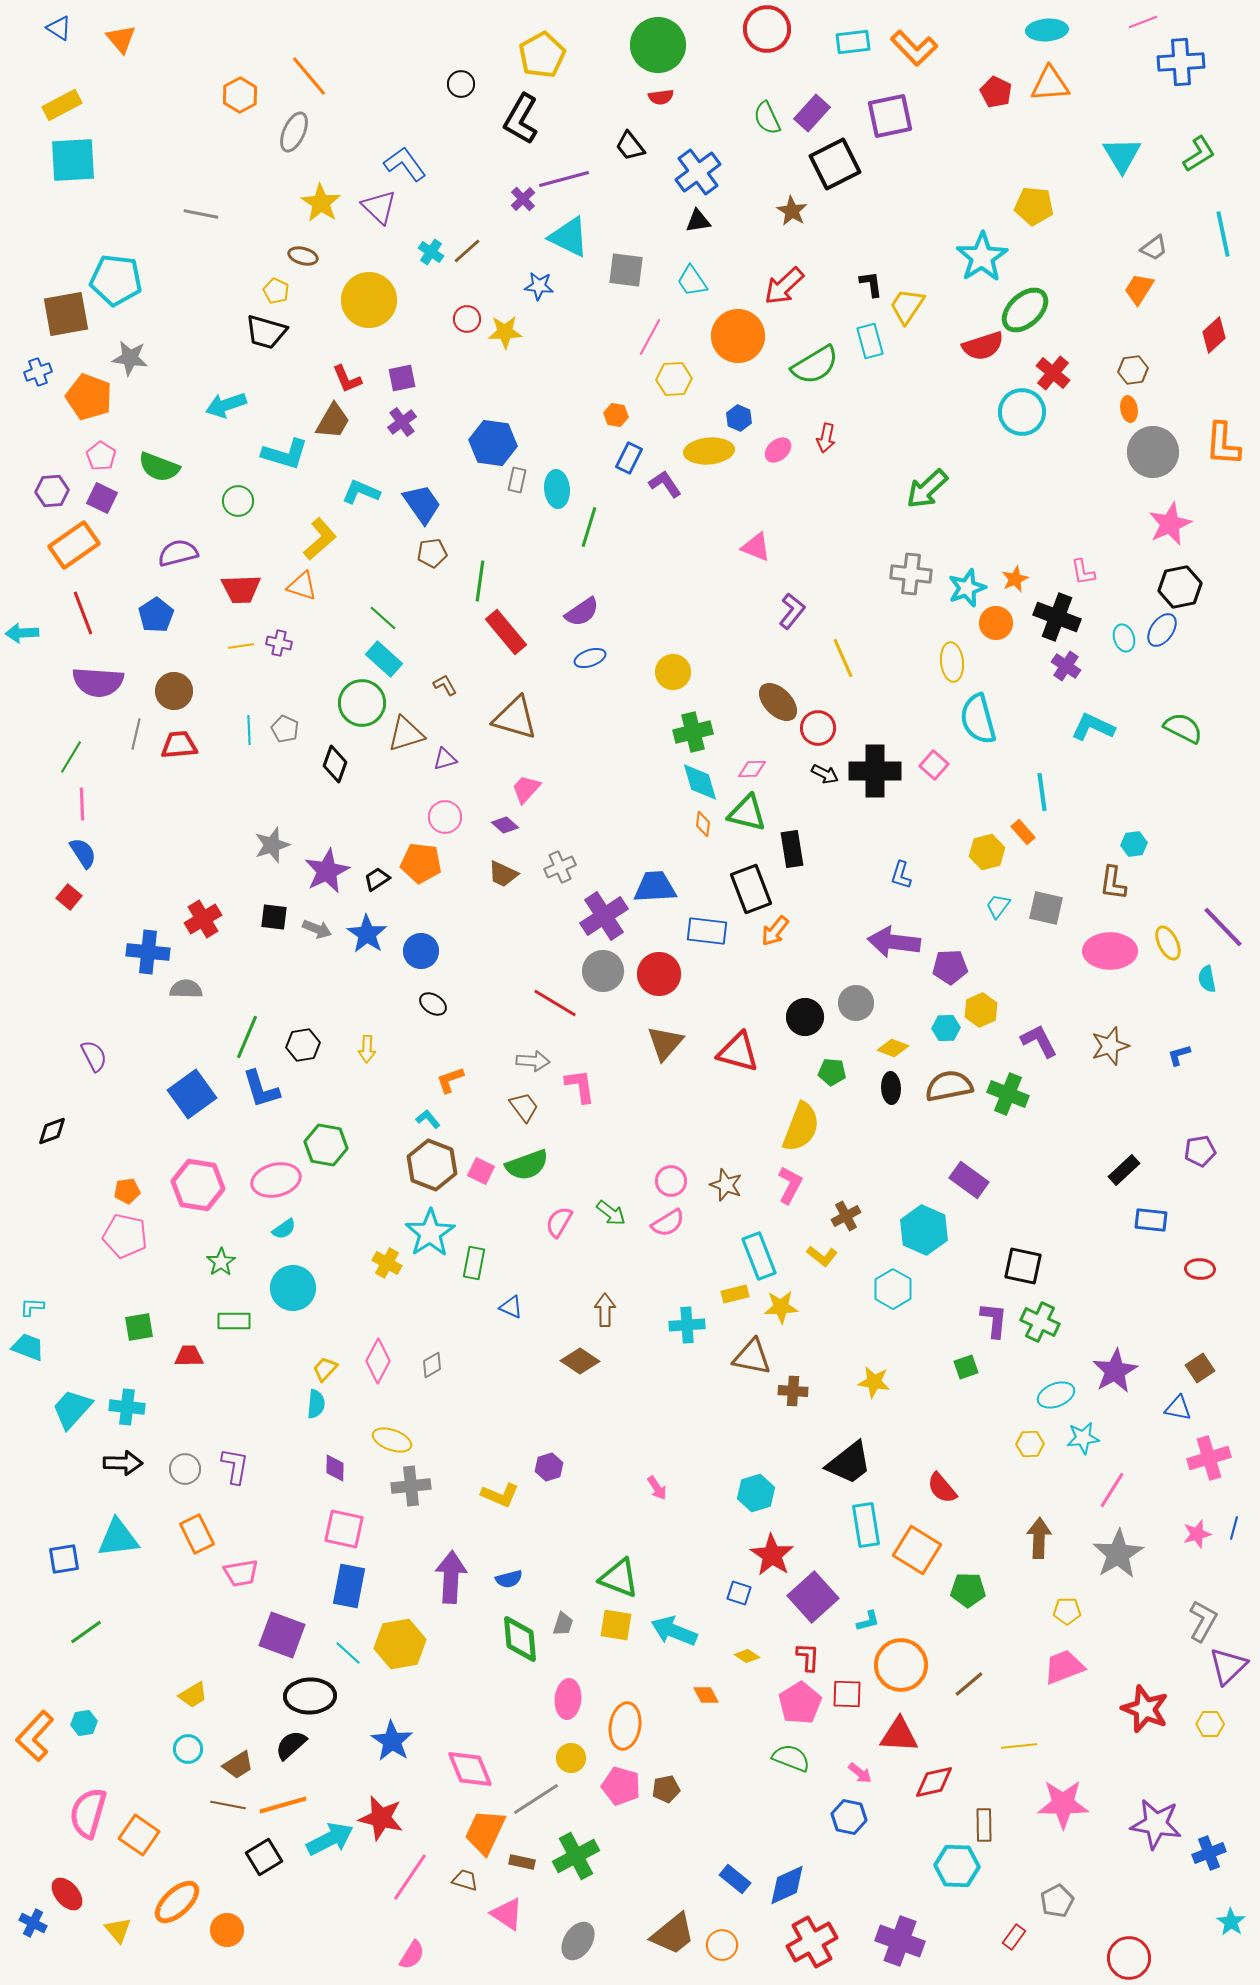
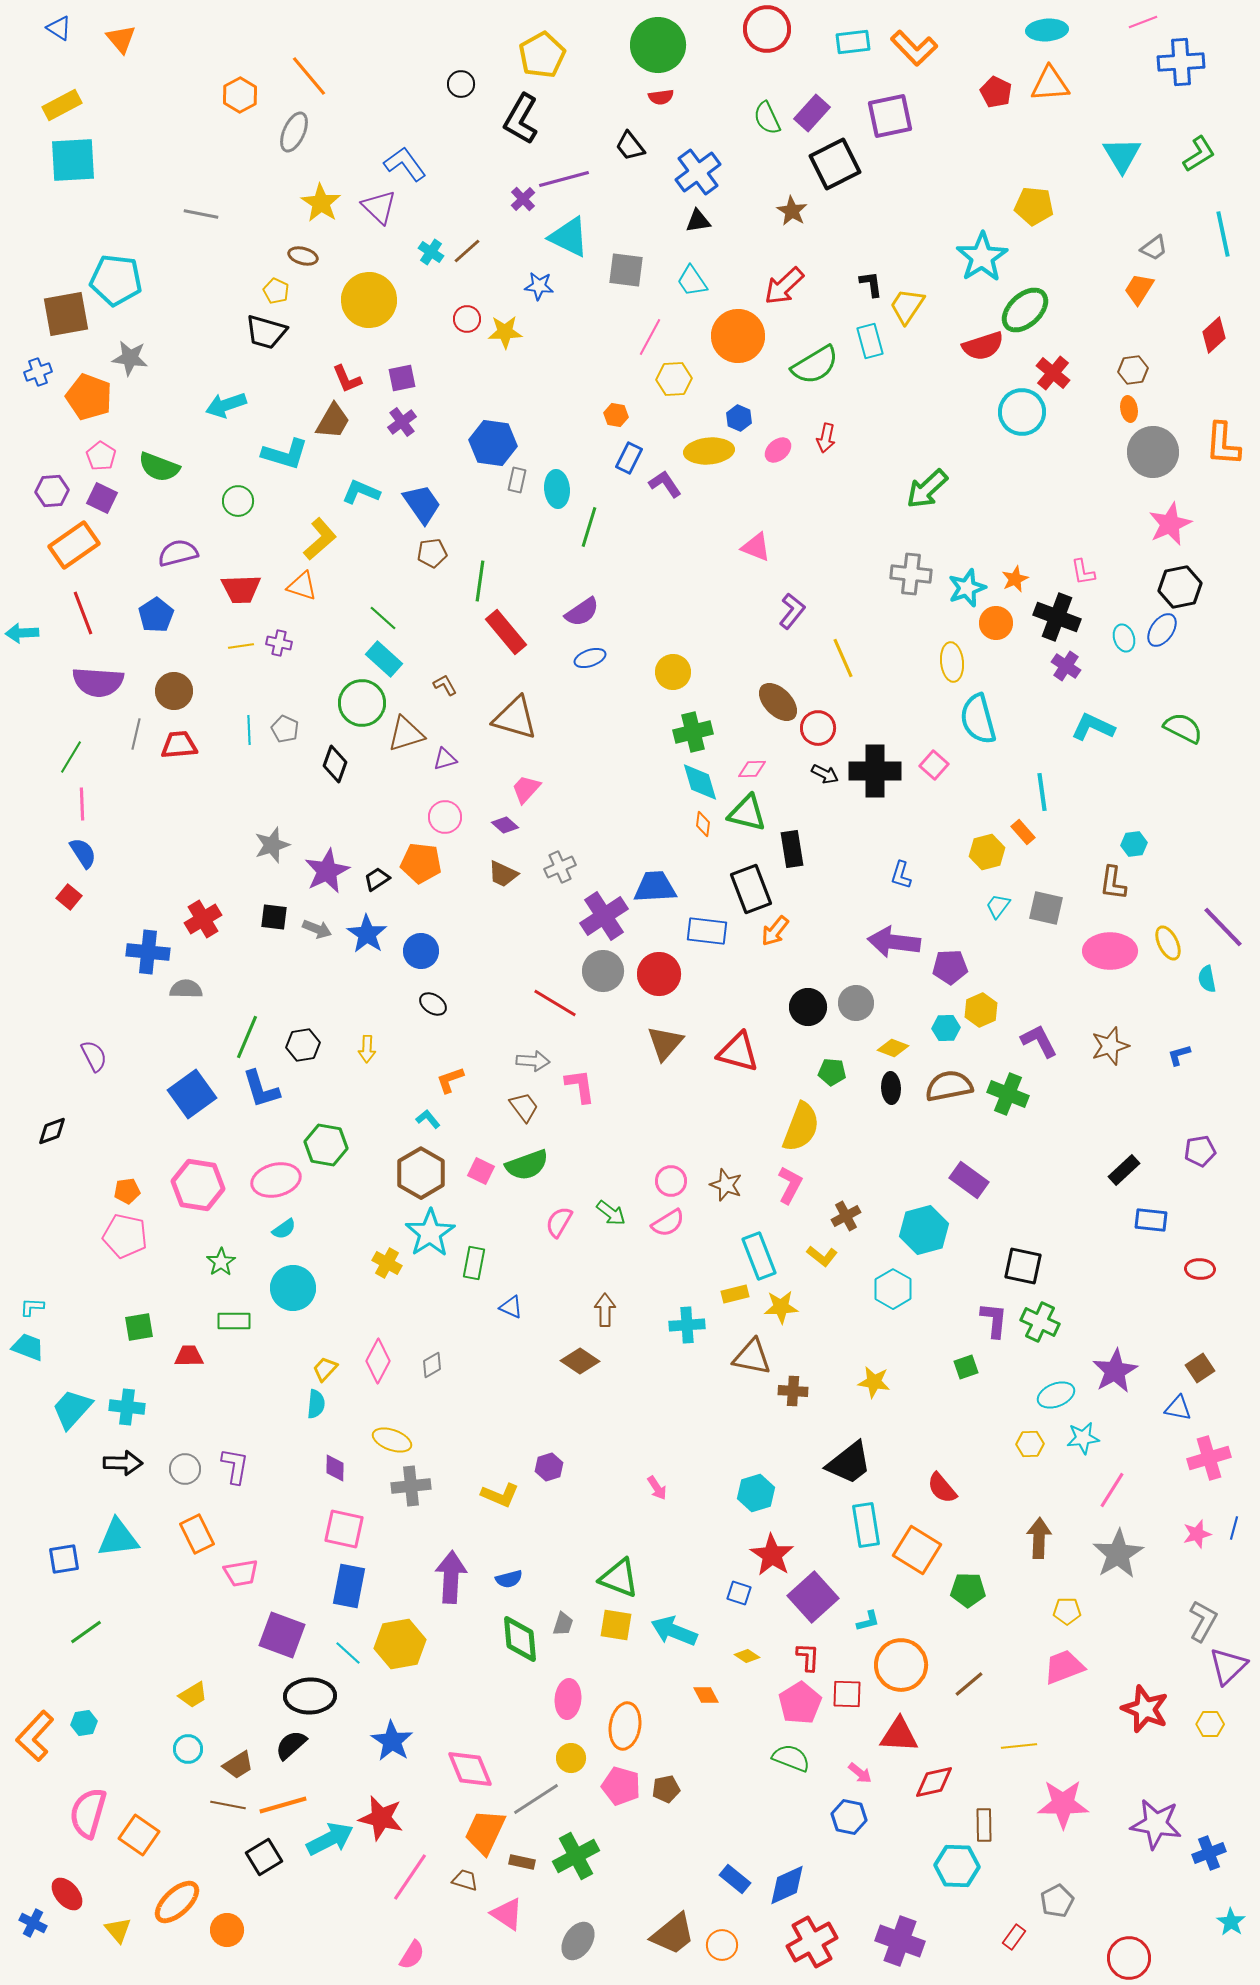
black circle at (805, 1017): moved 3 px right, 10 px up
brown hexagon at (432, 1165): moved 11 px left, 8 px down; rotated 9 degrees clockwise
cyan hexagon at (924, 1230): rotated 21 degrees clockwise
